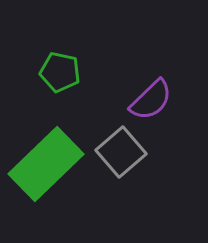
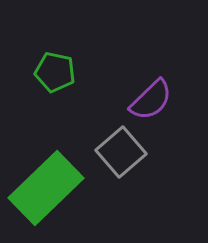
green pentagon: moved 5 px left
green rectangle: moved 24 px down
